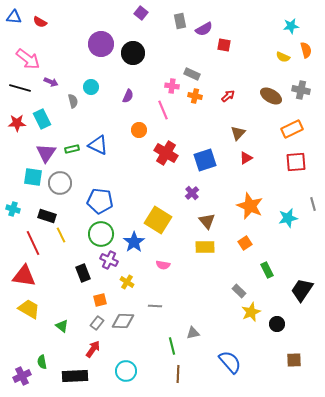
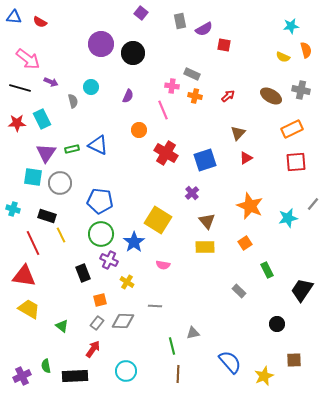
gray line at (313, 204): rotated 56 degrees clockwise
yellow star at (251, 312): moved 13 px right, 64 px down
green semicircle at (42, 362): moved 4 px right, 4 px down
